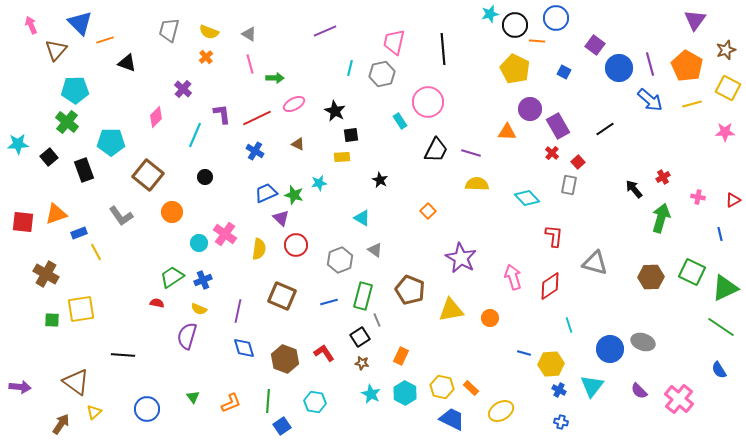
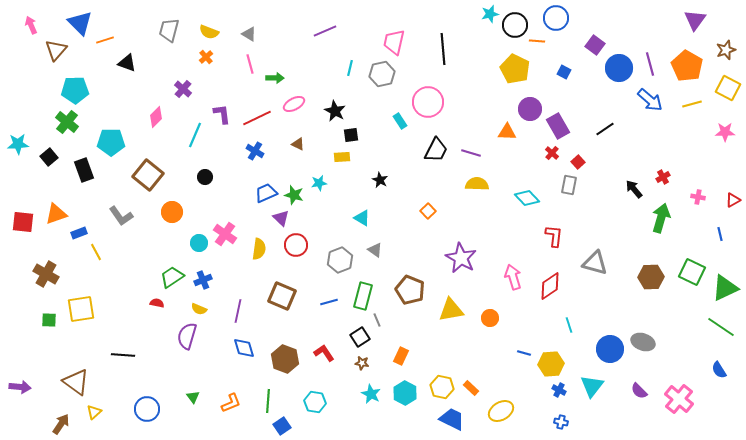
green square at (52, 320): moved 3 px left
